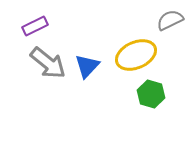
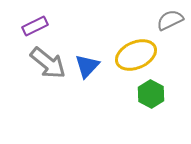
green hexagon: rotated 12 degrees clockwise
